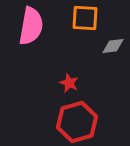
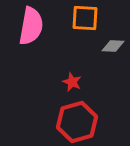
gray diamond: rotated 10 degrees clockwise
red star: moved 3 px right, 1 px up
